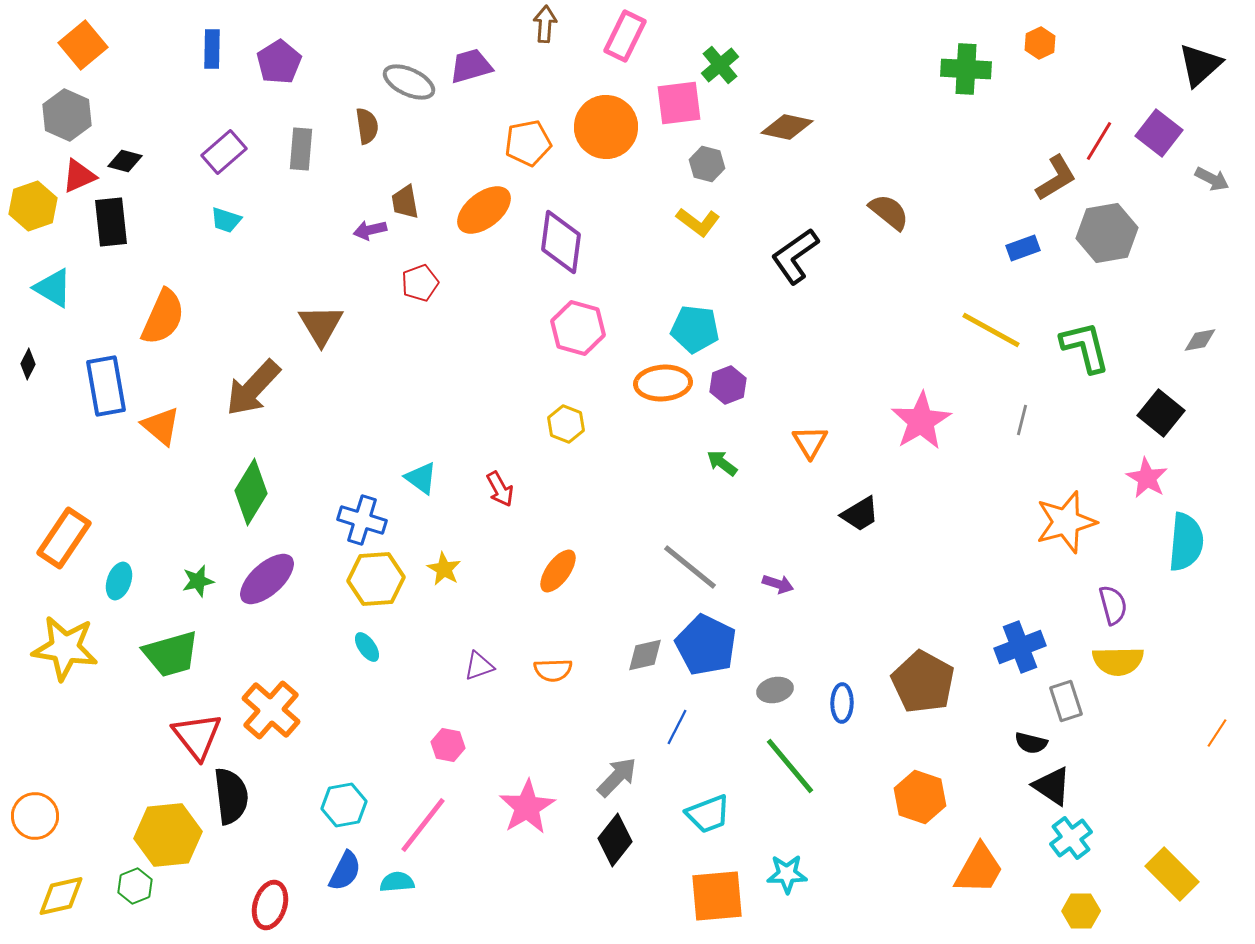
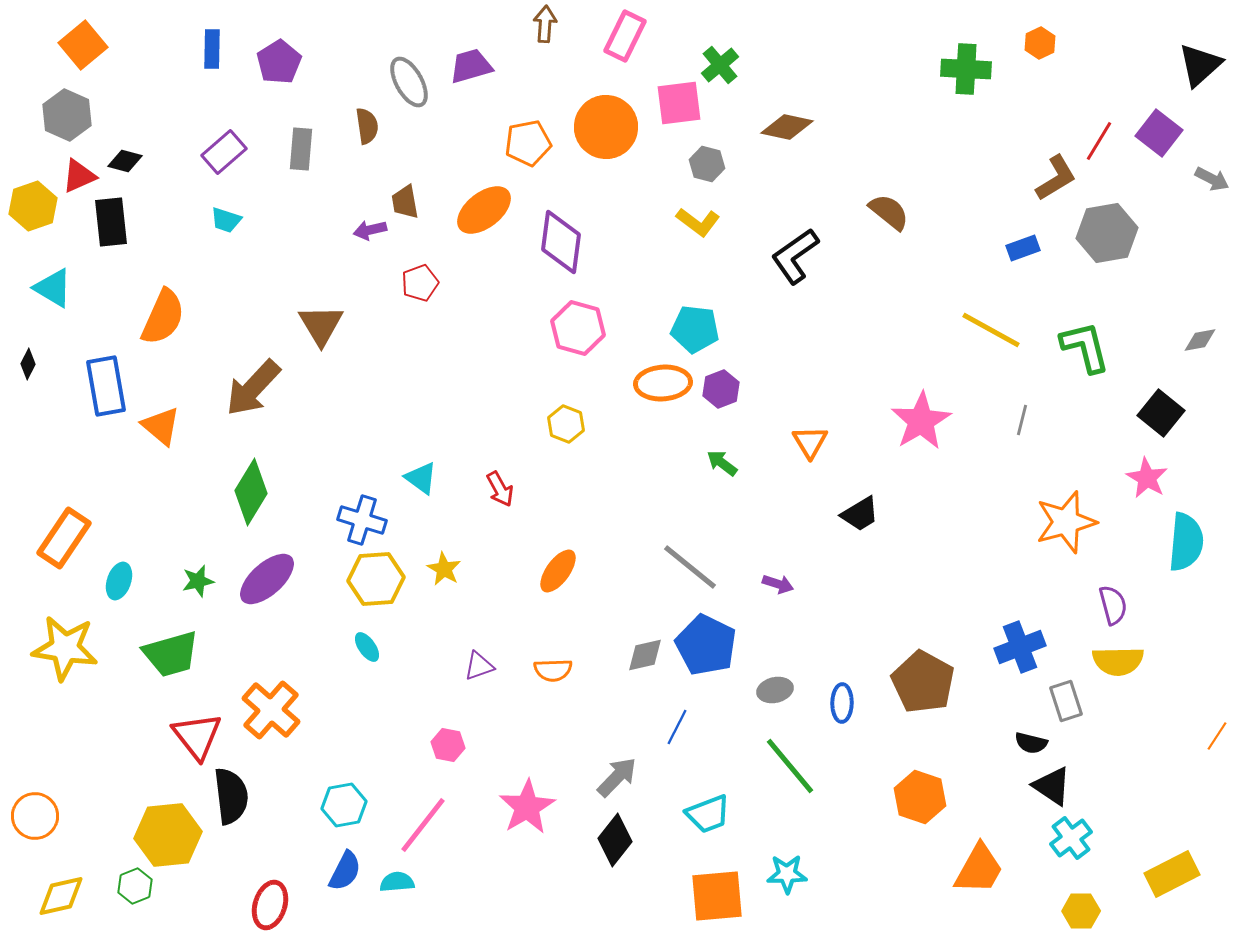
gray ellipse at (409, 82): rotated 36 degrees clockwise
purple hexagon at (728, 385): moved 7 px left, 4 px down
orange line at (1217, 733): moved 3 px down
yellow rectangle at (1172, 874): rotated 72 degrees counterclockwise
